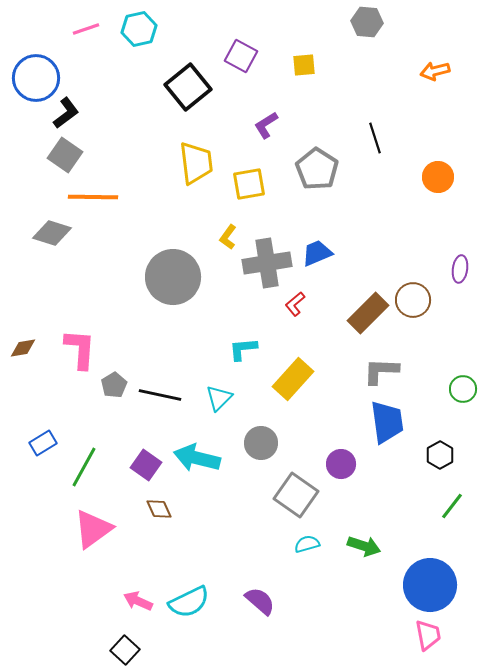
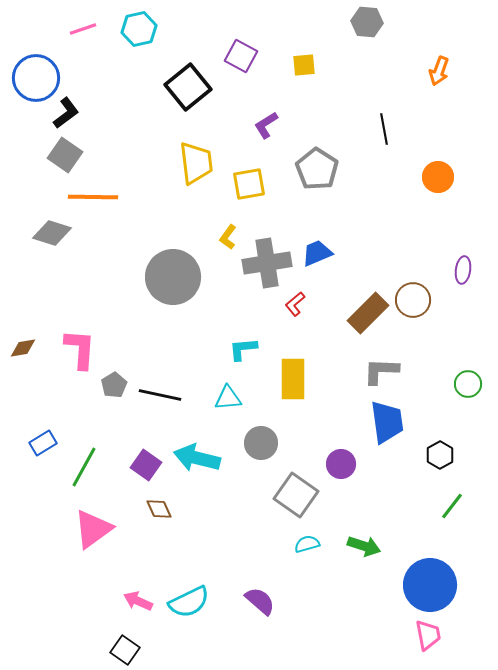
pink line at (86, 29): moved 3 px left
orange arrow at (435, 71): moved 4 px right; rotated 56 degrees counterclockwise
black line at (375, 138): moved 9 px right, 9 px up; rotated 8 degrees clockwise
purple ellipse at (460, 269): moved 3 px right, 1 px down
yellow rectangle at (293, 379): rotated 42 degrees counterclockwise
green circle at (463, 389): moved 5 px right, 5 px up
cyan triangle at (219, 398): moved 9 px right; rotated 40 degrees clockwise
black square at (125, 650): rotated 8 degrees counterclockwise
